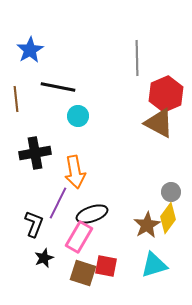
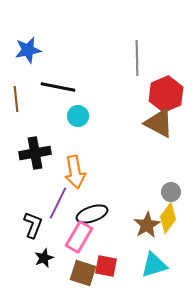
blue star: moved 2 px left; rotated 20 degrees clockwise
black L-shape: moved 1 px left, 1 px down
